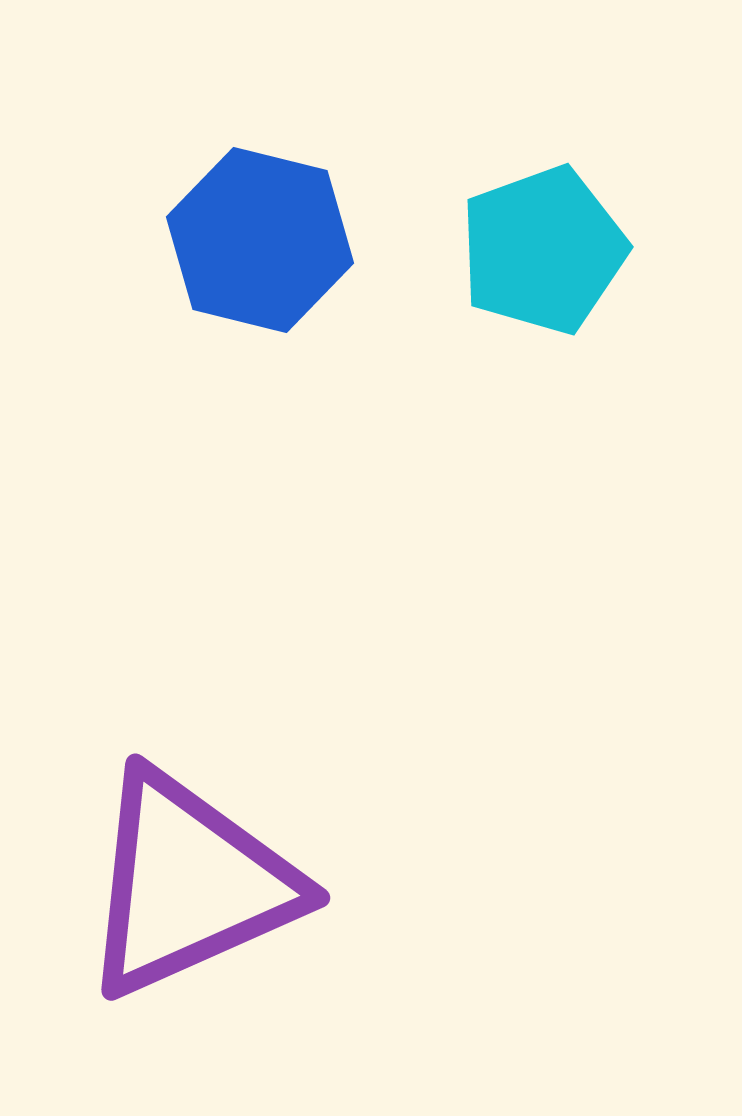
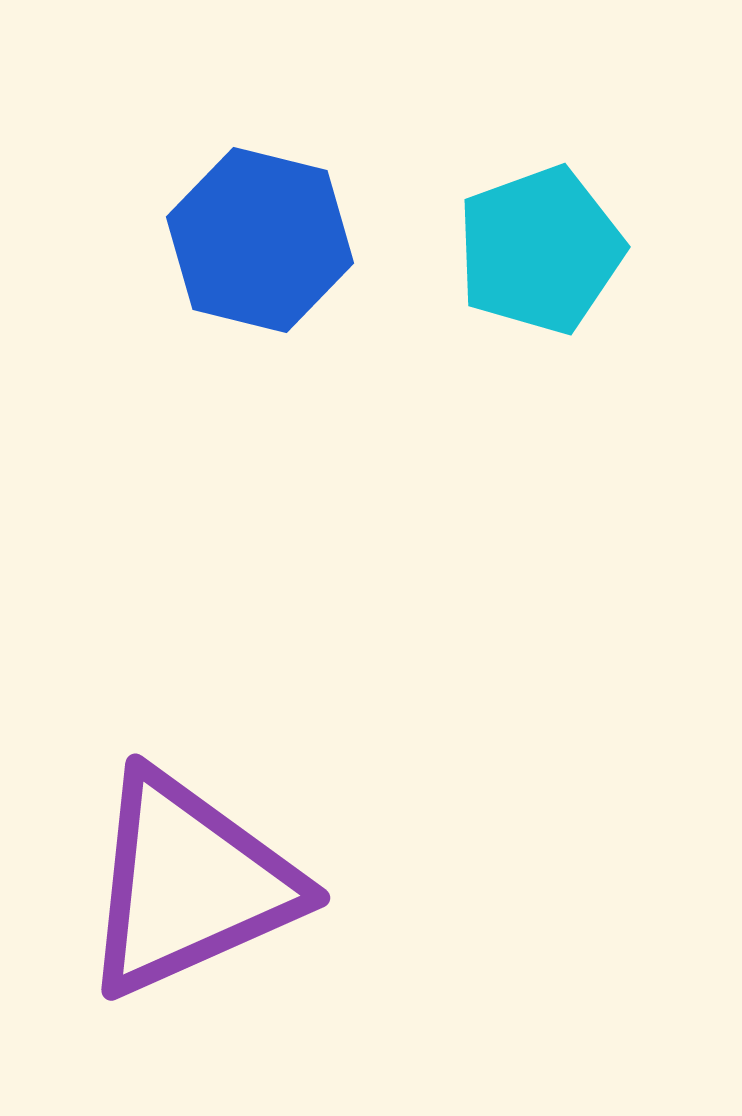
cyan pentagon: moved 3 px left
